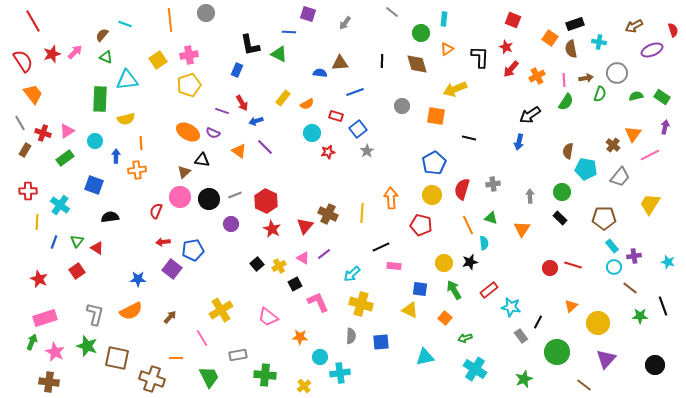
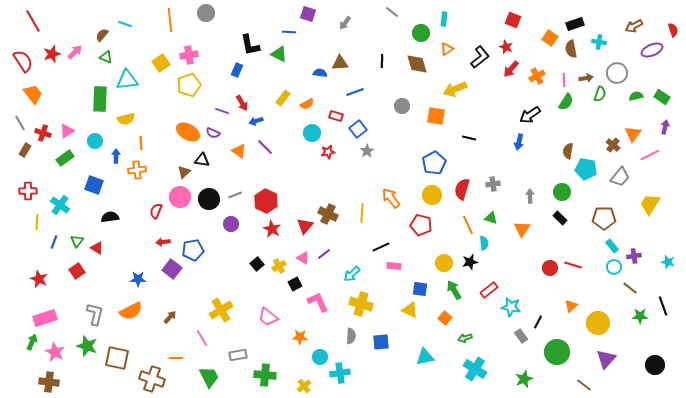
black L-shape at (480, 57): rotated 50 degrees clockwise
yellow square at (158, 60): moved 3 px right, 3 px down
orange arrow at (391, 198): rotated 35 degrees counterclockwise
